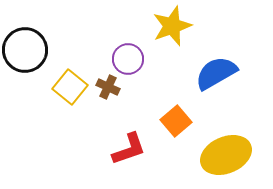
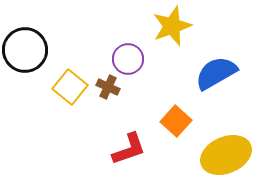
orange square: rotated 8 degrees counterclockwise
